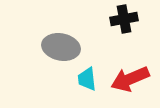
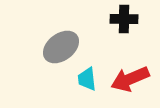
black cross: rotated 12 degrees clockwise
gray ellipse: rotated 48 degrees counterclockwise
